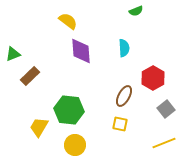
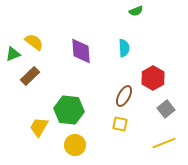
yellow semicircle: moved 34 px left, 21 px down
